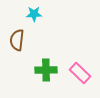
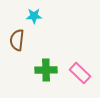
cyan star: moved 2 px down
